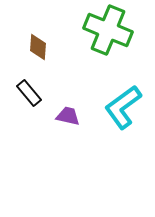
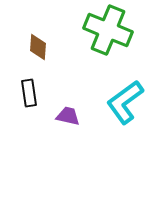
black rectangle: rotated 32 degrees clockwise
cyan L-shape: moved 2 px right, 5 px up
